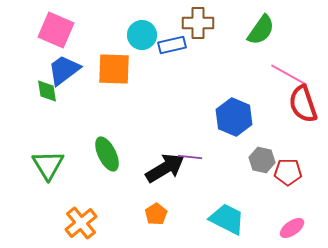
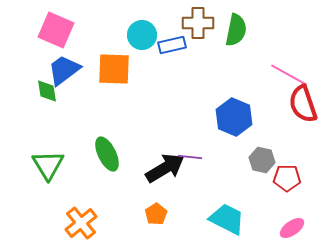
green semicircle: moved 25 px left; rotated 24 degrees counterclockwise
red pentagon: moved 1 px left, 6 px down
